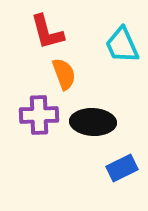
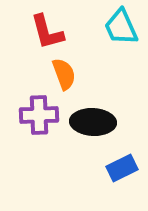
cyan trapezoid: moved 1 px left, 18 px up
